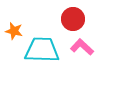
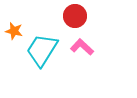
red circle: moved 2 px right, 3 px up
cyan trapezoid: rotated 60 degrees counterclockwise
